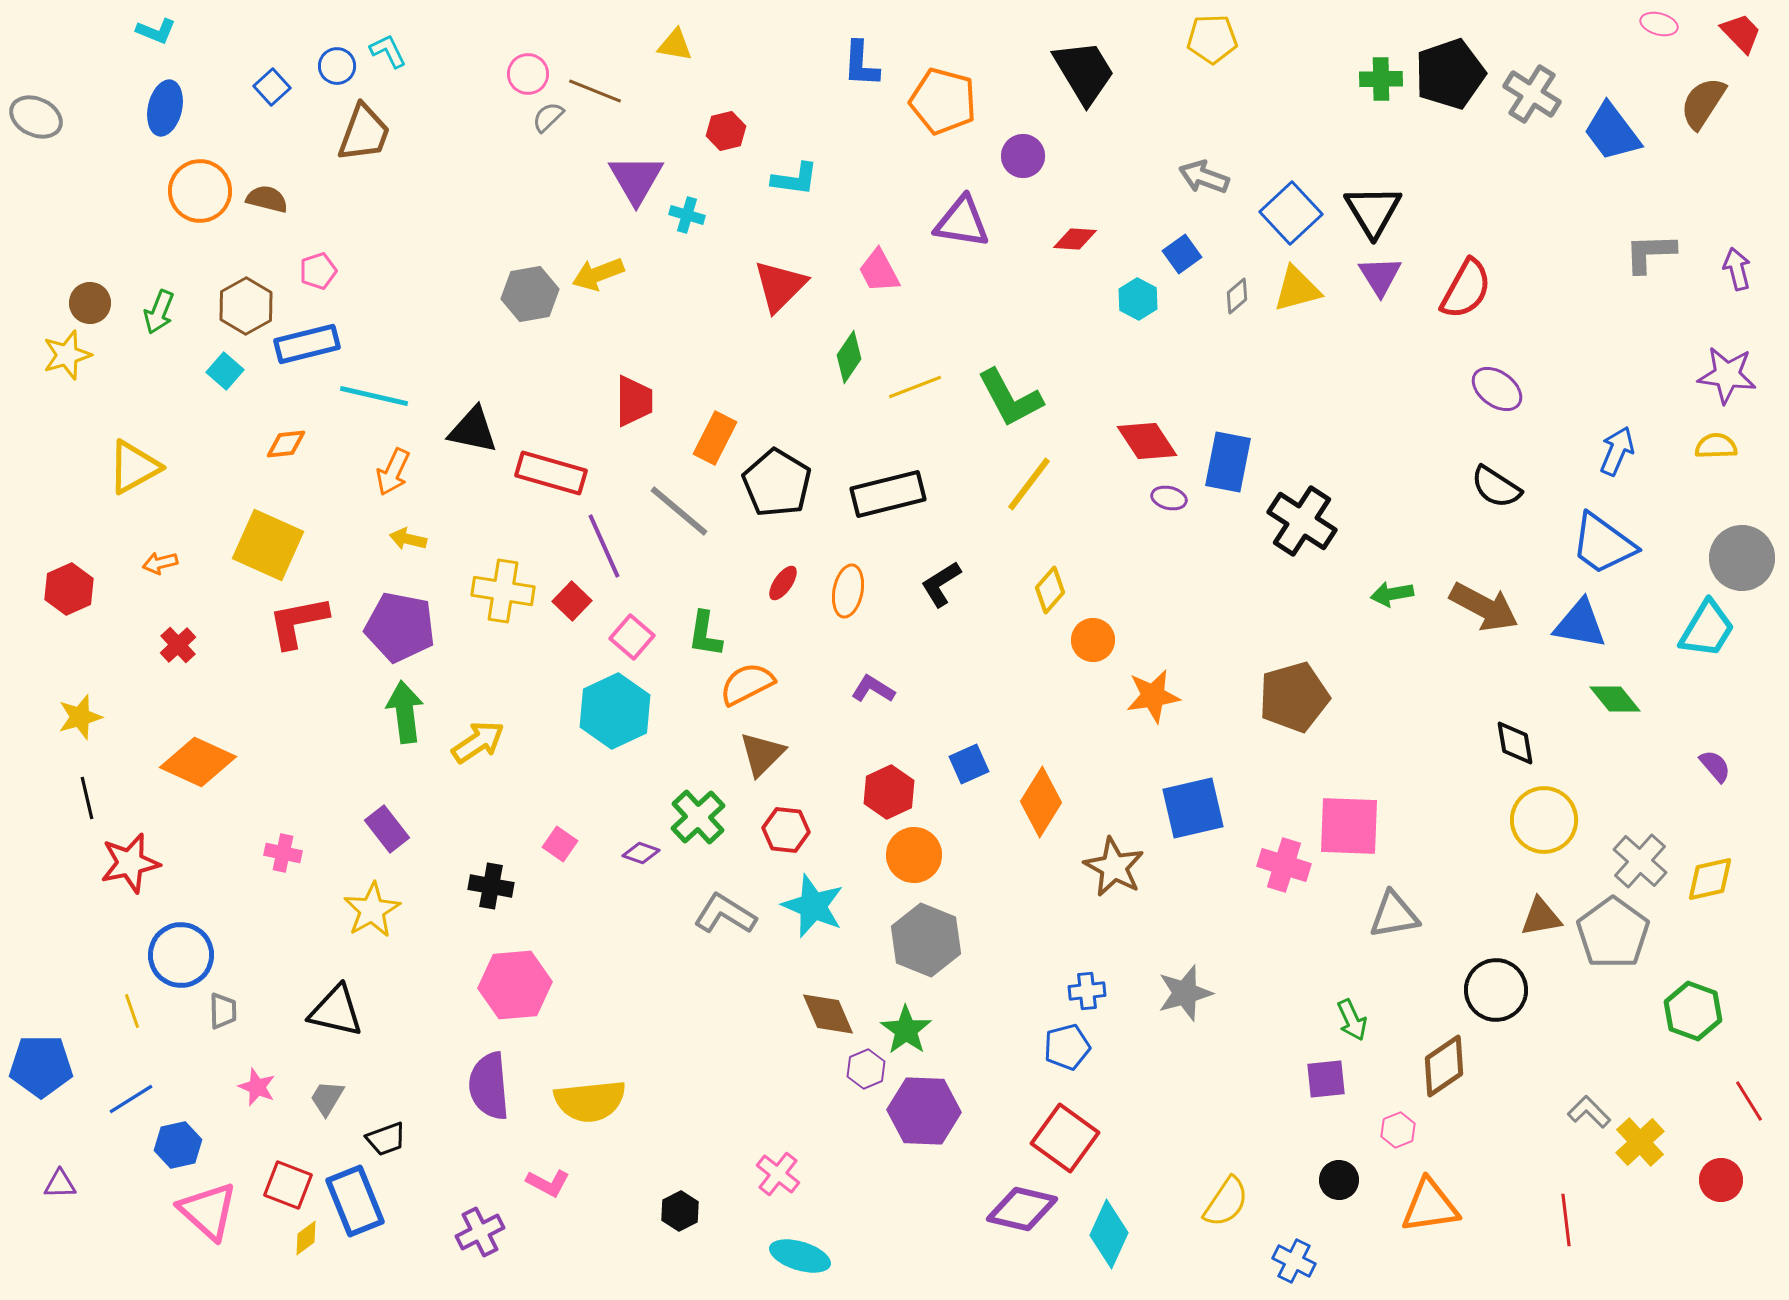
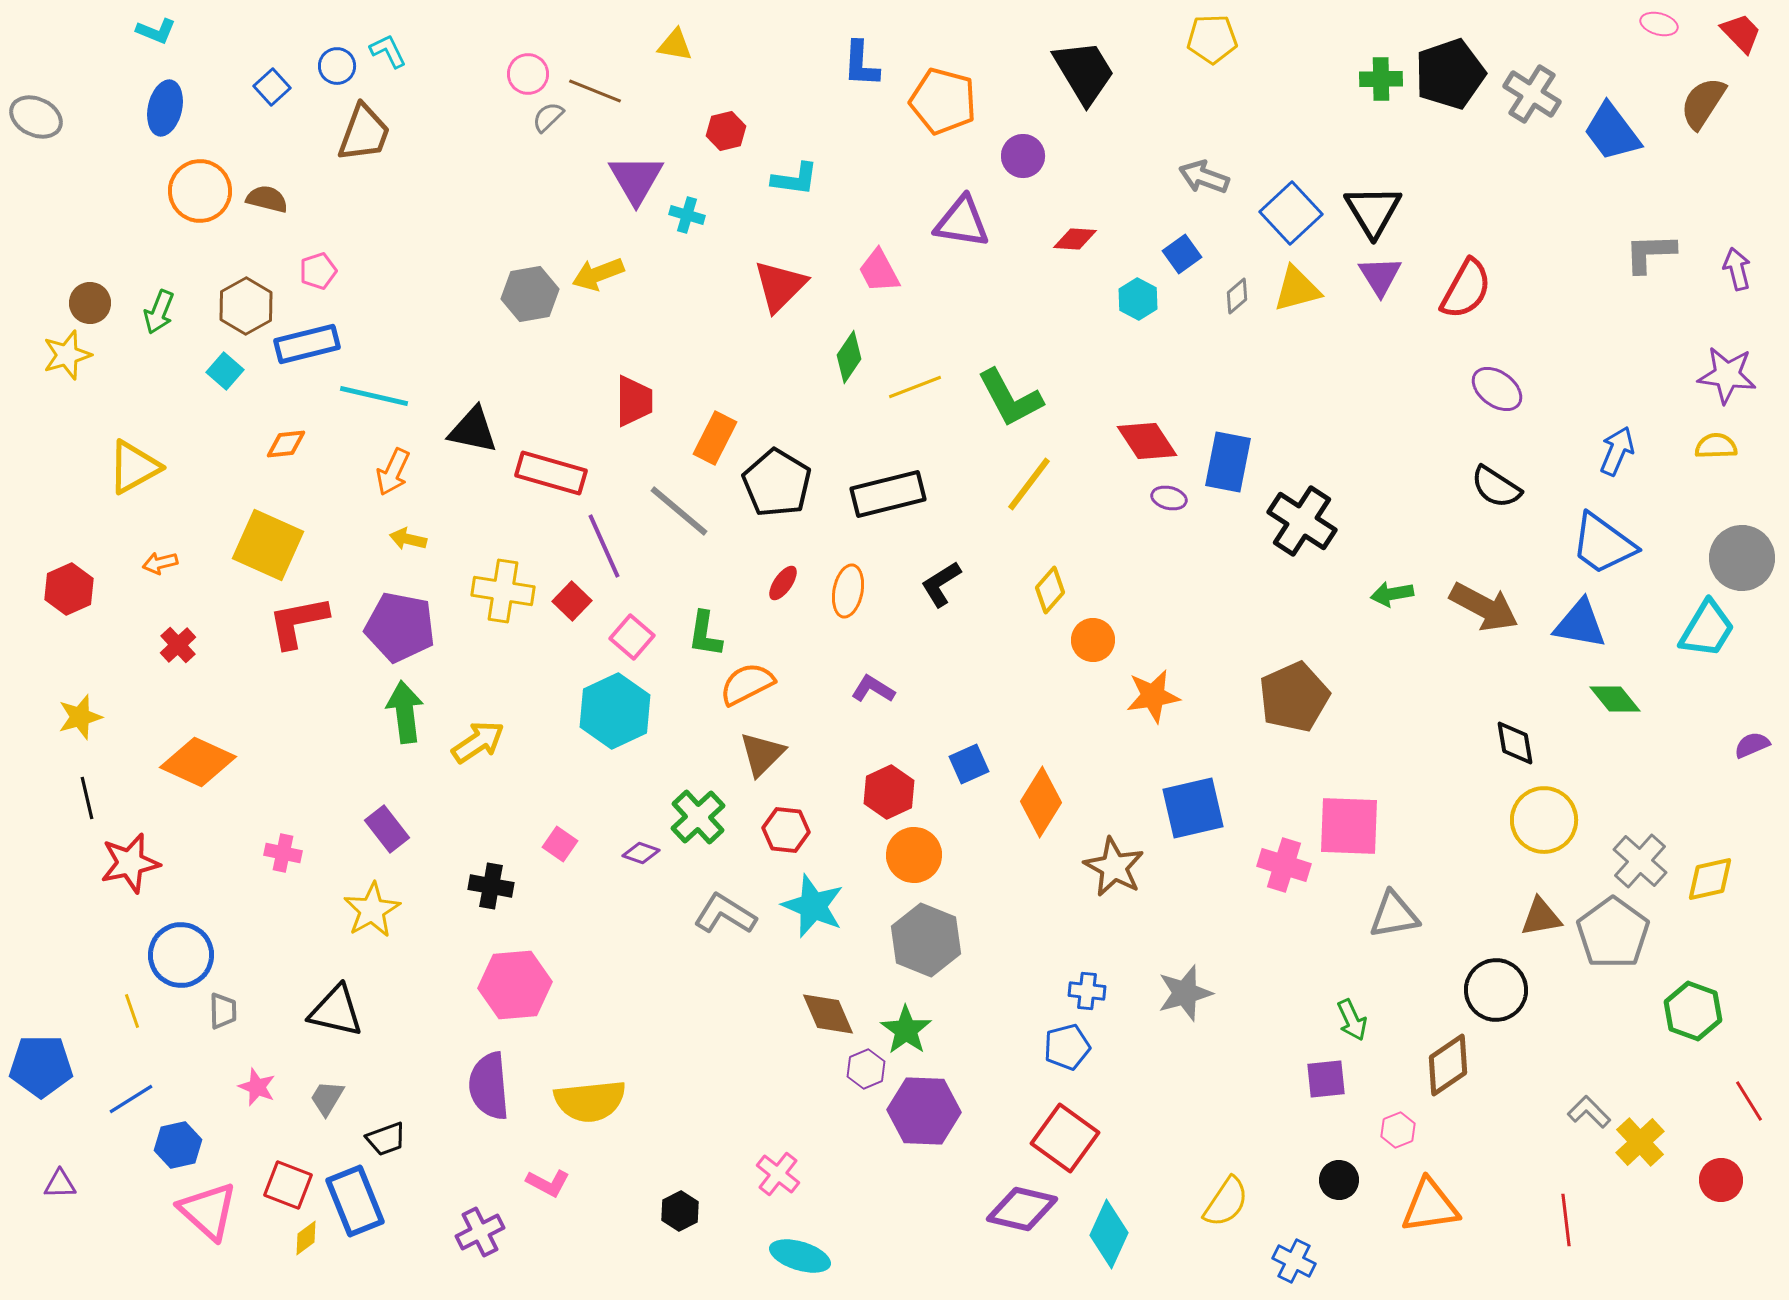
brown pentagon at (1294, 697): rotated 8 degrees counterclockwise
purple semicircle at (1715, 766): moved 37 px right, 21 px up; rotated 72 degrees counterclockwise
blue cross at (1087, 991): rotated 12 degrees clockwise
brown diamond at (1444, 1066): moved 4 px right, 1 px up
